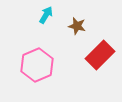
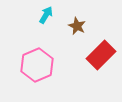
brown star: rotated 12 degrees clockwise
red rectangle: moved 1 px right
